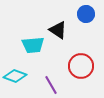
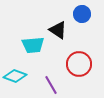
blue circle: moved 4 px left
red circle: moved 2 px left, 2 px up
